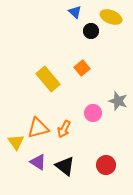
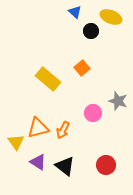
yellow rectangle: rotated 10 degrees counterclockwise
orange arrow: moved 1 px left, 1 px down
